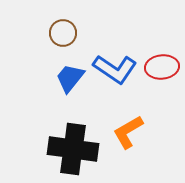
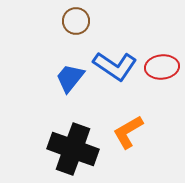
brown circle: moved 13 px right, 12 px up
blue L-shape: moved 3 px up
black cross: rotated 12 degrees clockwise
